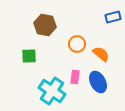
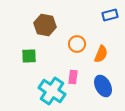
blue rectangle: moved 3 px left, 2 px up
orange semicircle: rotated 72 degrees clockwise
pink rectangle: moved 2 px left
blue ellipse: moved 5 px right, 4 px down
